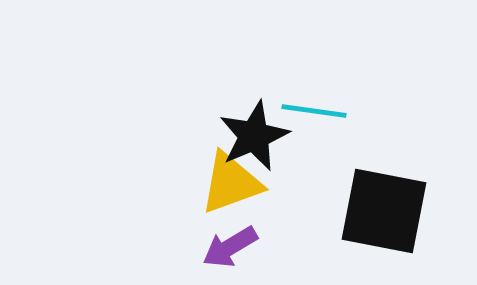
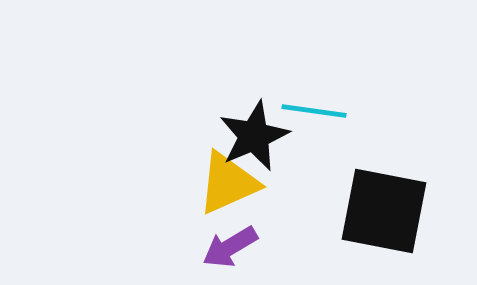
yellow triangle: moved 3 px left; rotated 4 degrees counterclockwise
